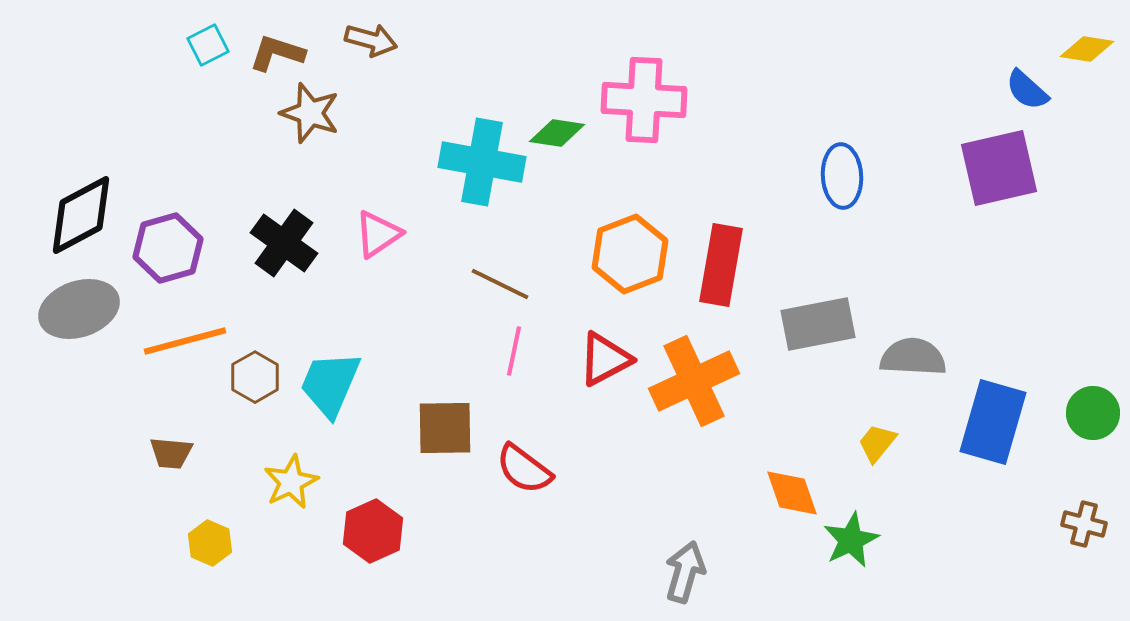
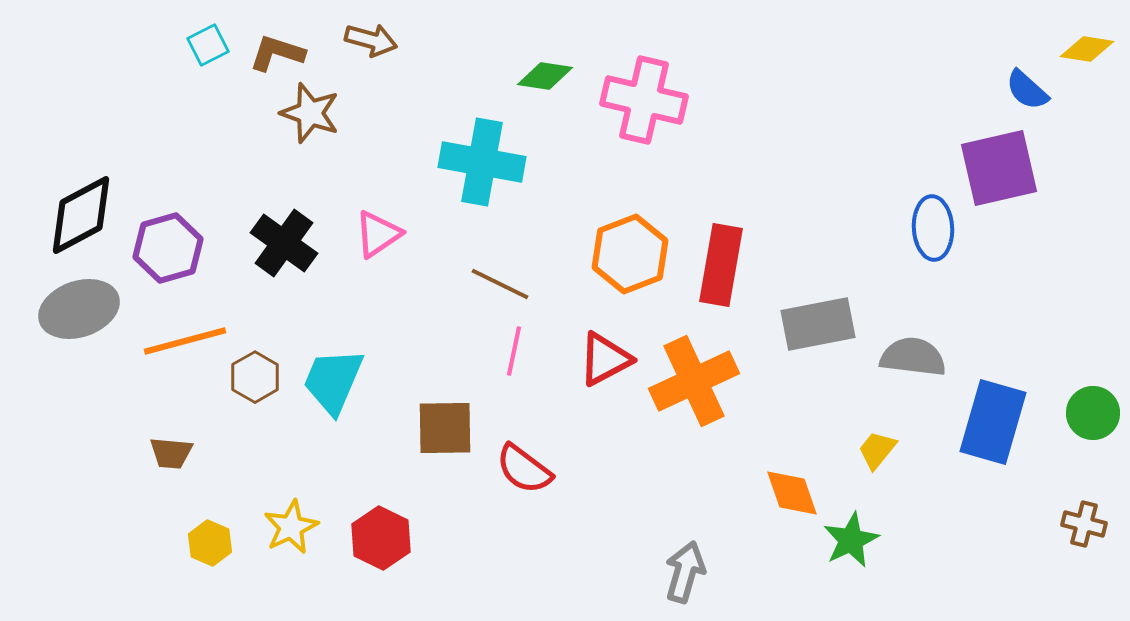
pink cross: rotated 10 degrees clockwise
green diamond: moved 12 px left, 57 px up
blue ellipse: moved 91 px right, 52 px down
gray semicircle: rotated 4 degrees clockwise
cyan trapezoid: moved 3 px right, 3 px up
yellow trapezoid: moved 7 px down
yellow star: moved 45 px down
red hexagon: moved 8 px right, 7 px down; rotated 10 degrees counterclockwise
